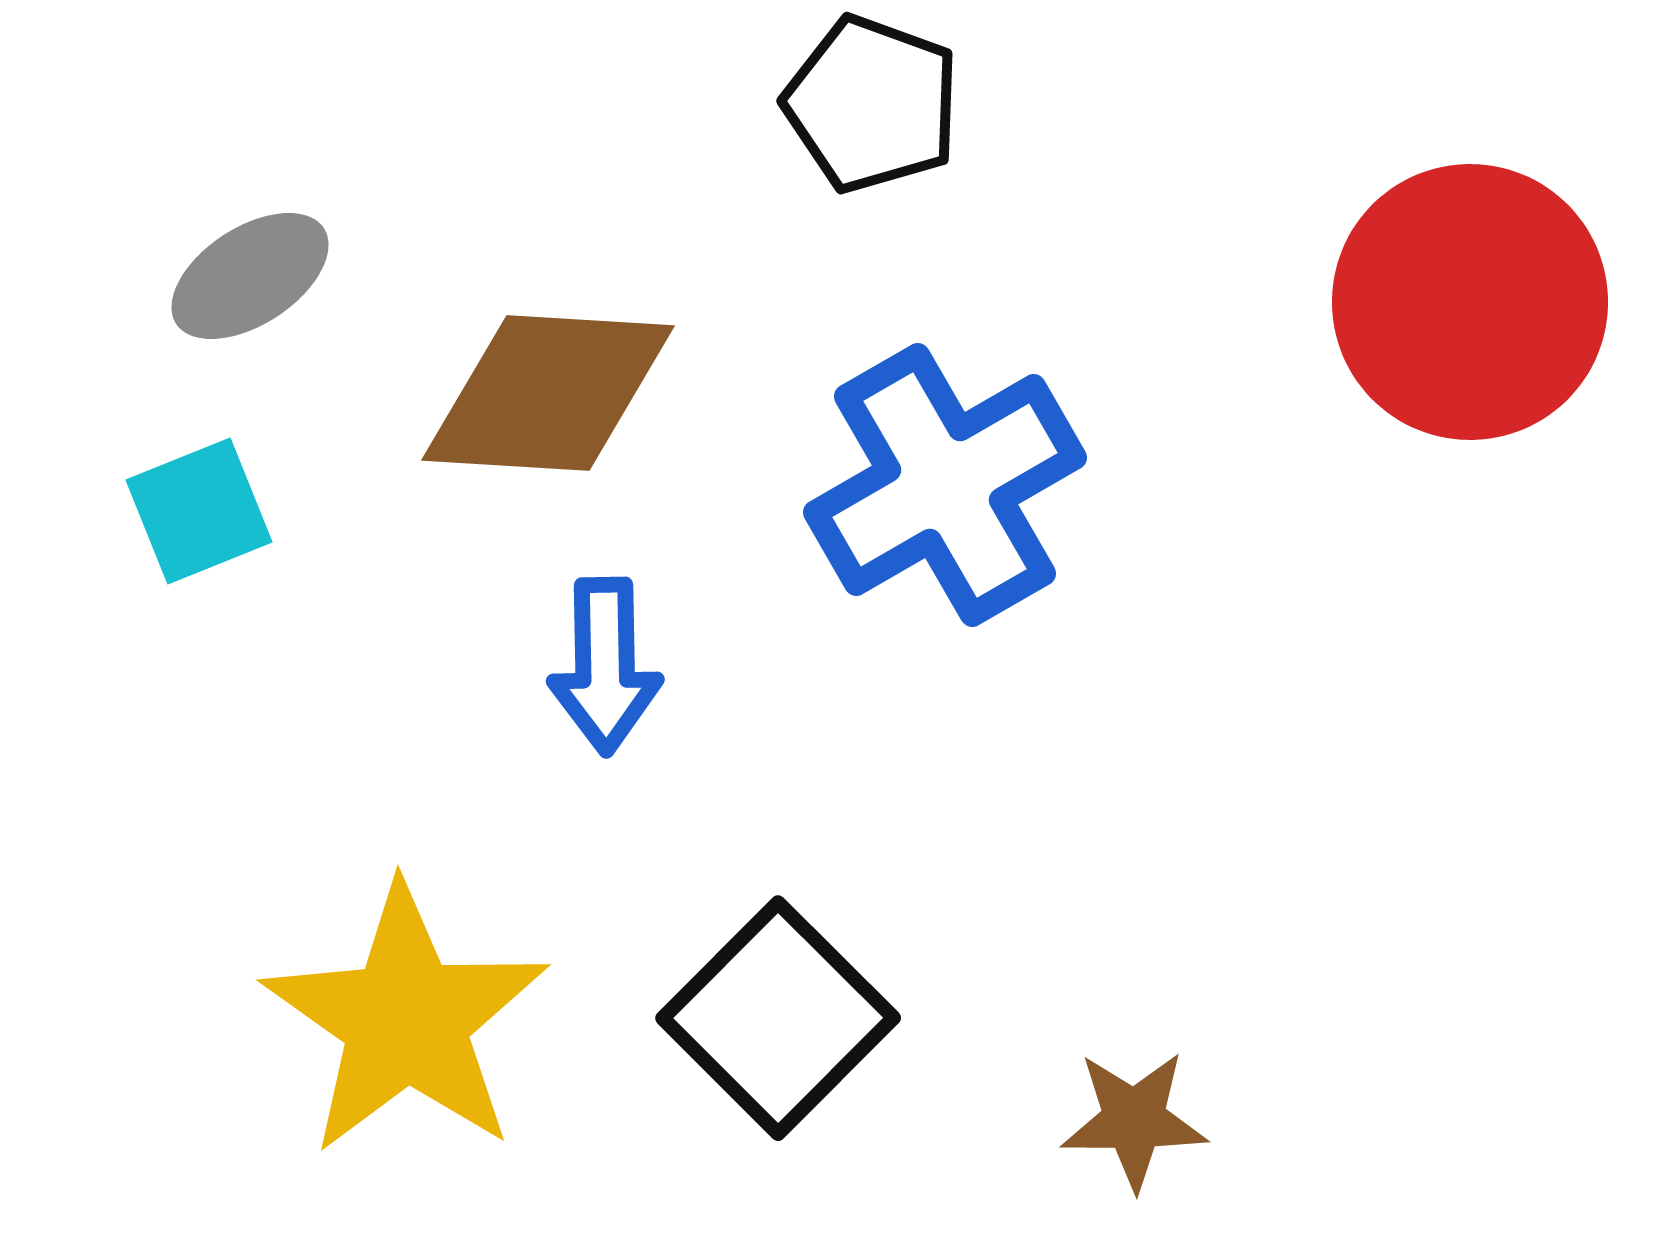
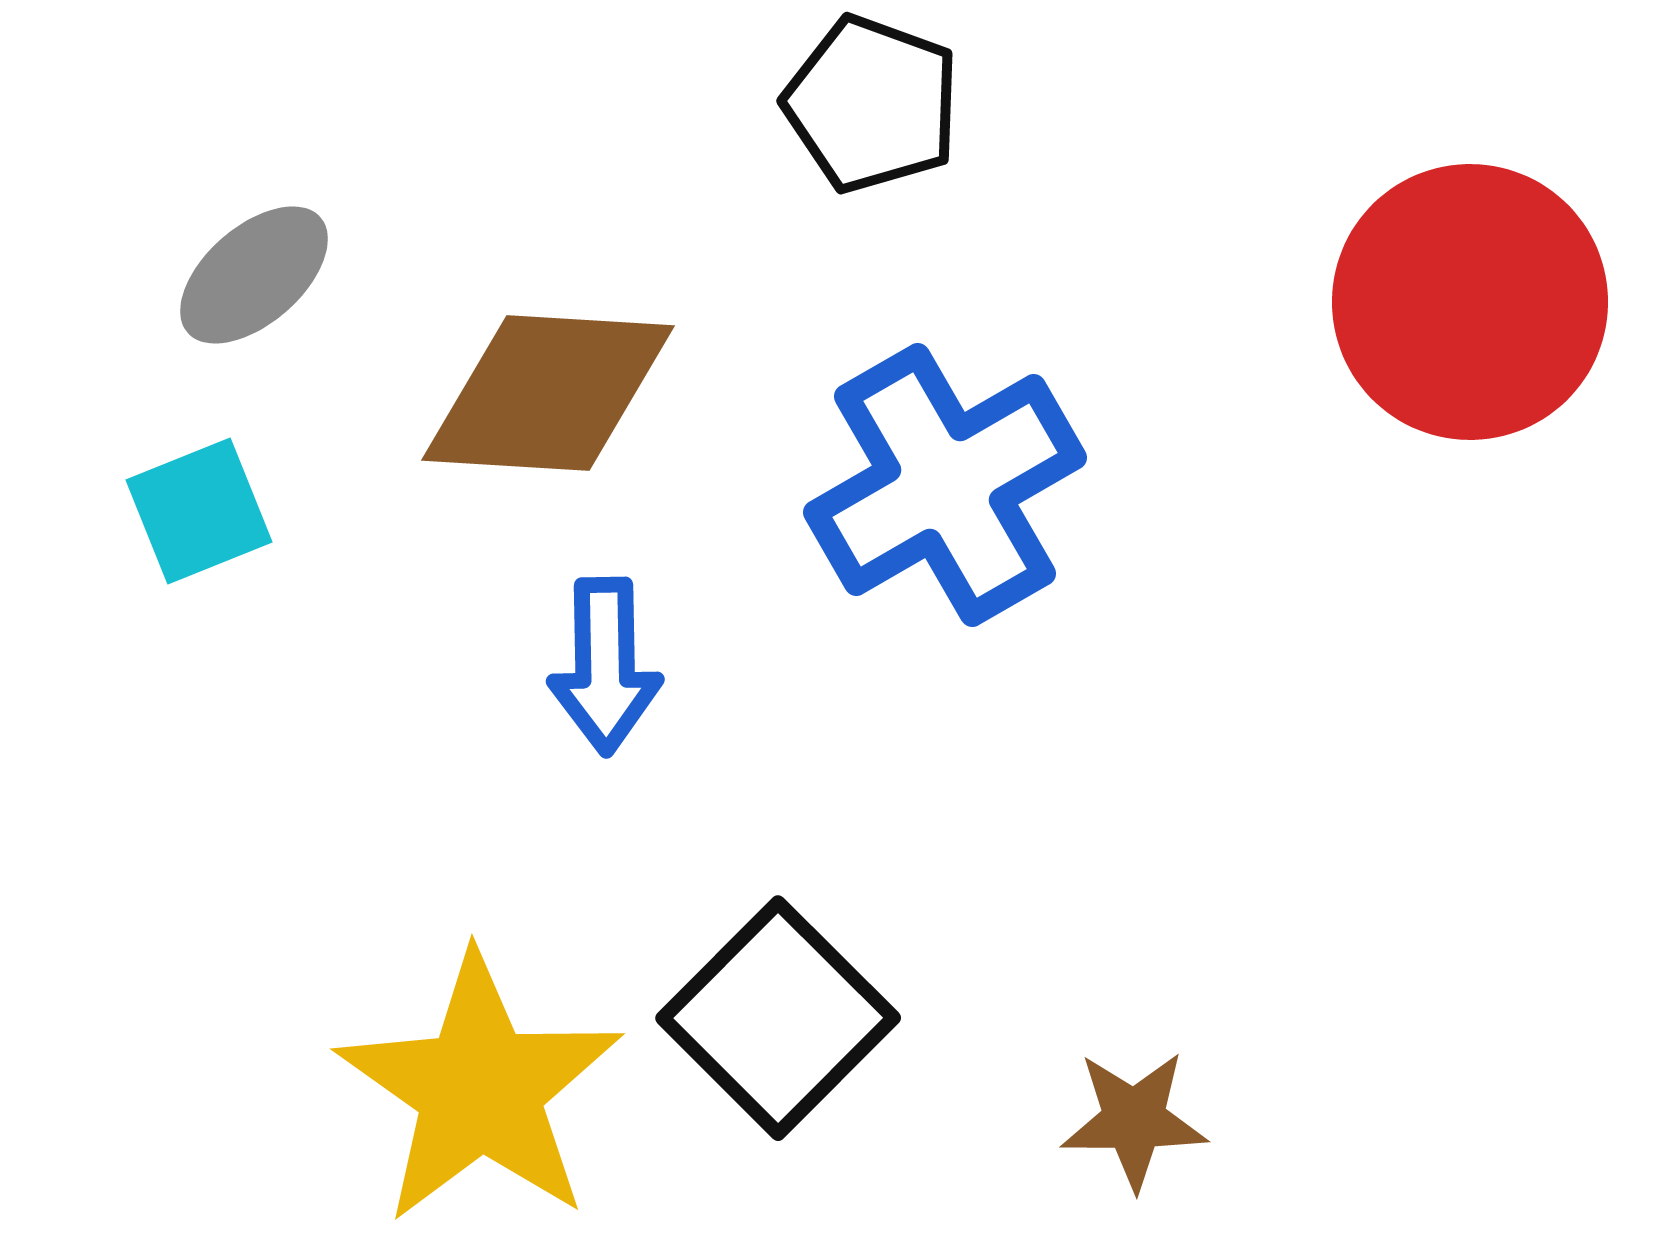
gray ellipse: moved 4 px right, 1 px up; rotated 8 degrees counterclockwise
yellow star: moved 74 px right, 69 px down
